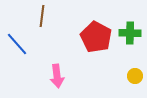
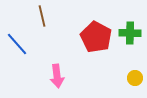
brown line: rotated 20 degrees counterclockwise
yellow circle: moved 2 px down
